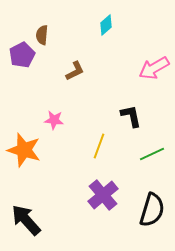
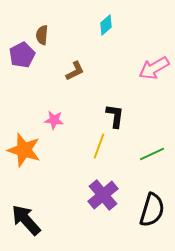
black L-shape: moved 16 px left; rotated 20 degrees clockwise
